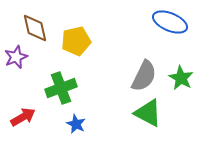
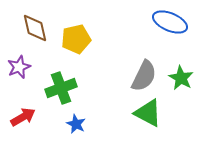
yellow pentagon: moved 2 px up
purple star: moved 3 px right, 10 px down
